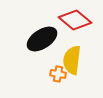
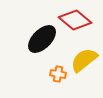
black ellipse: rotated 12 degrees counterclockwise
yellow semicircle: moved 12 px right; rotated 44 degrees clockwise
